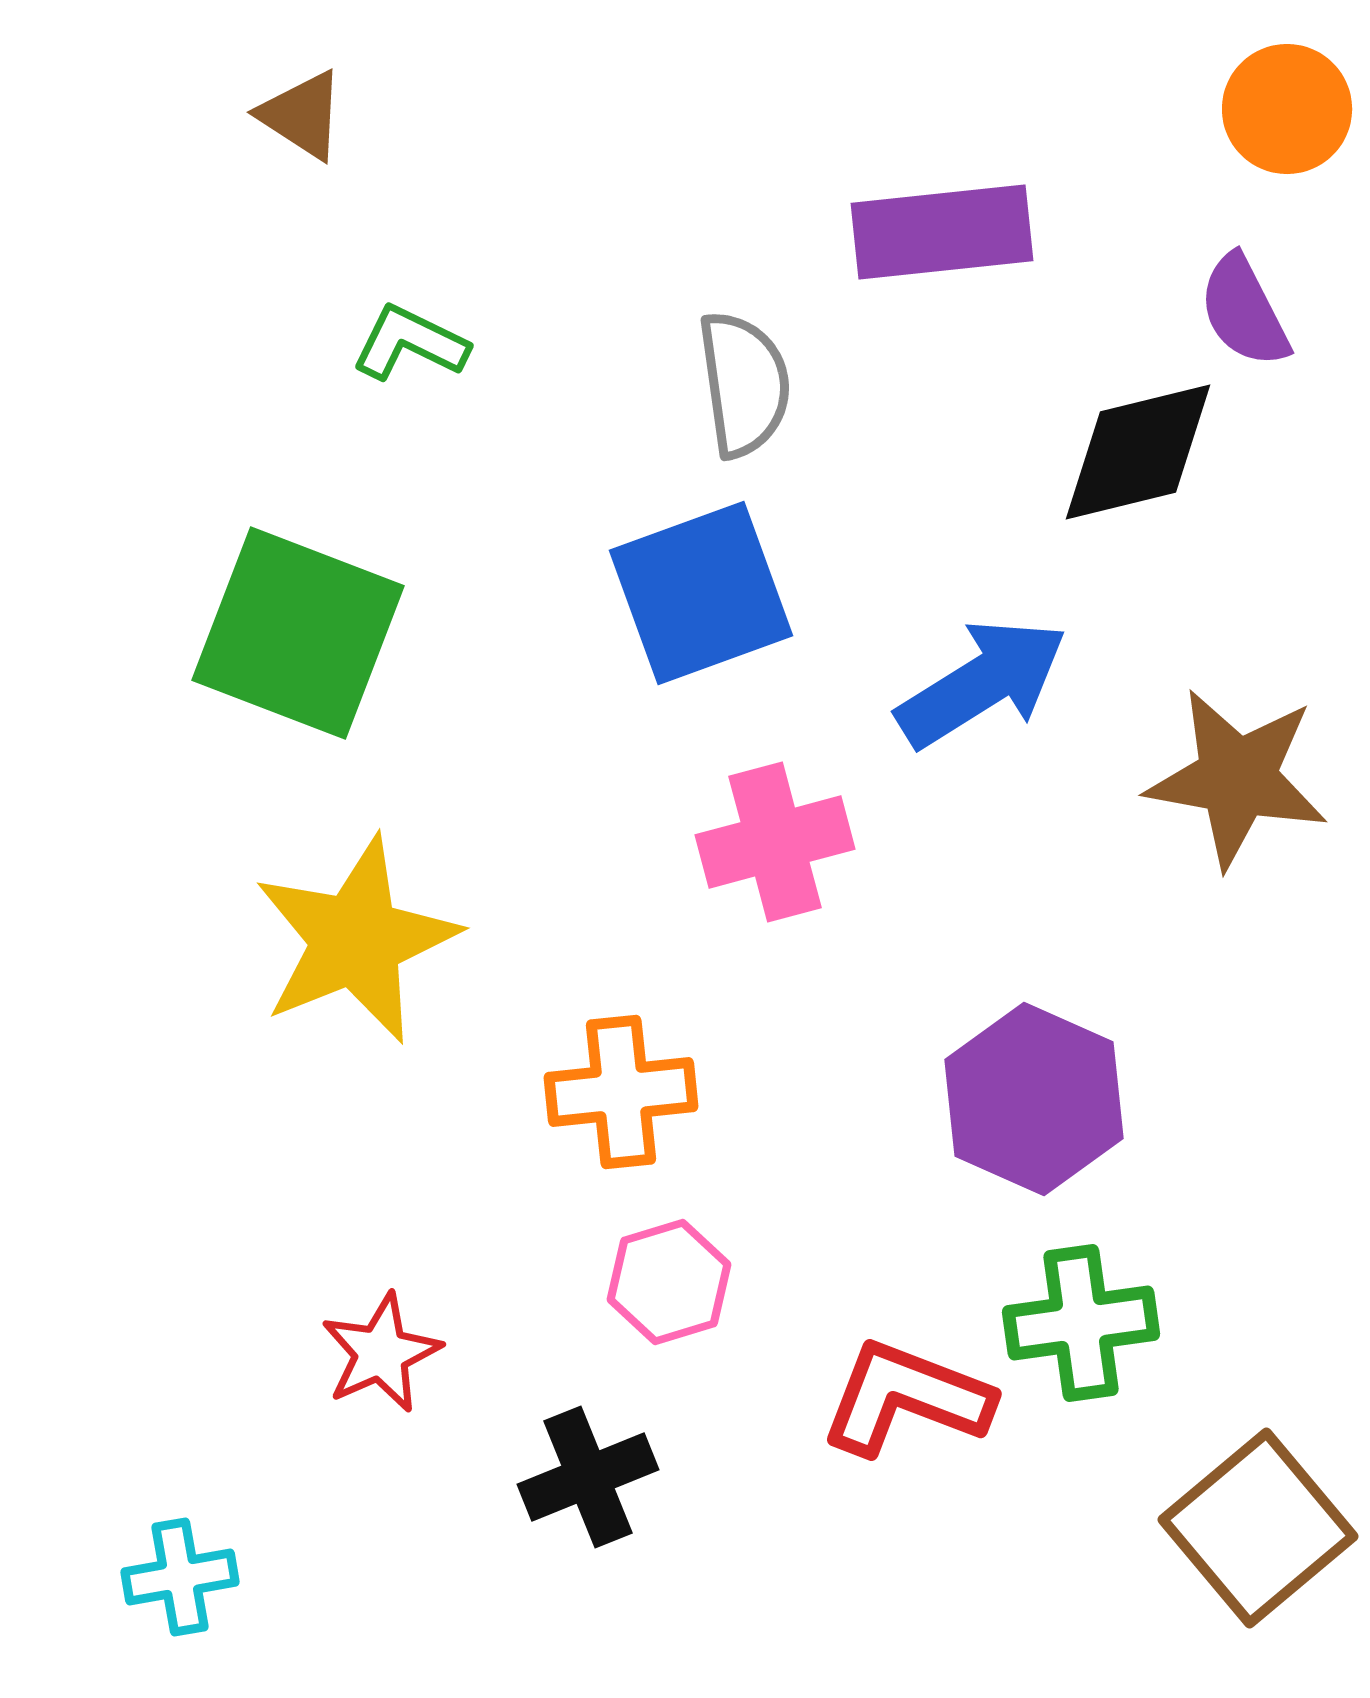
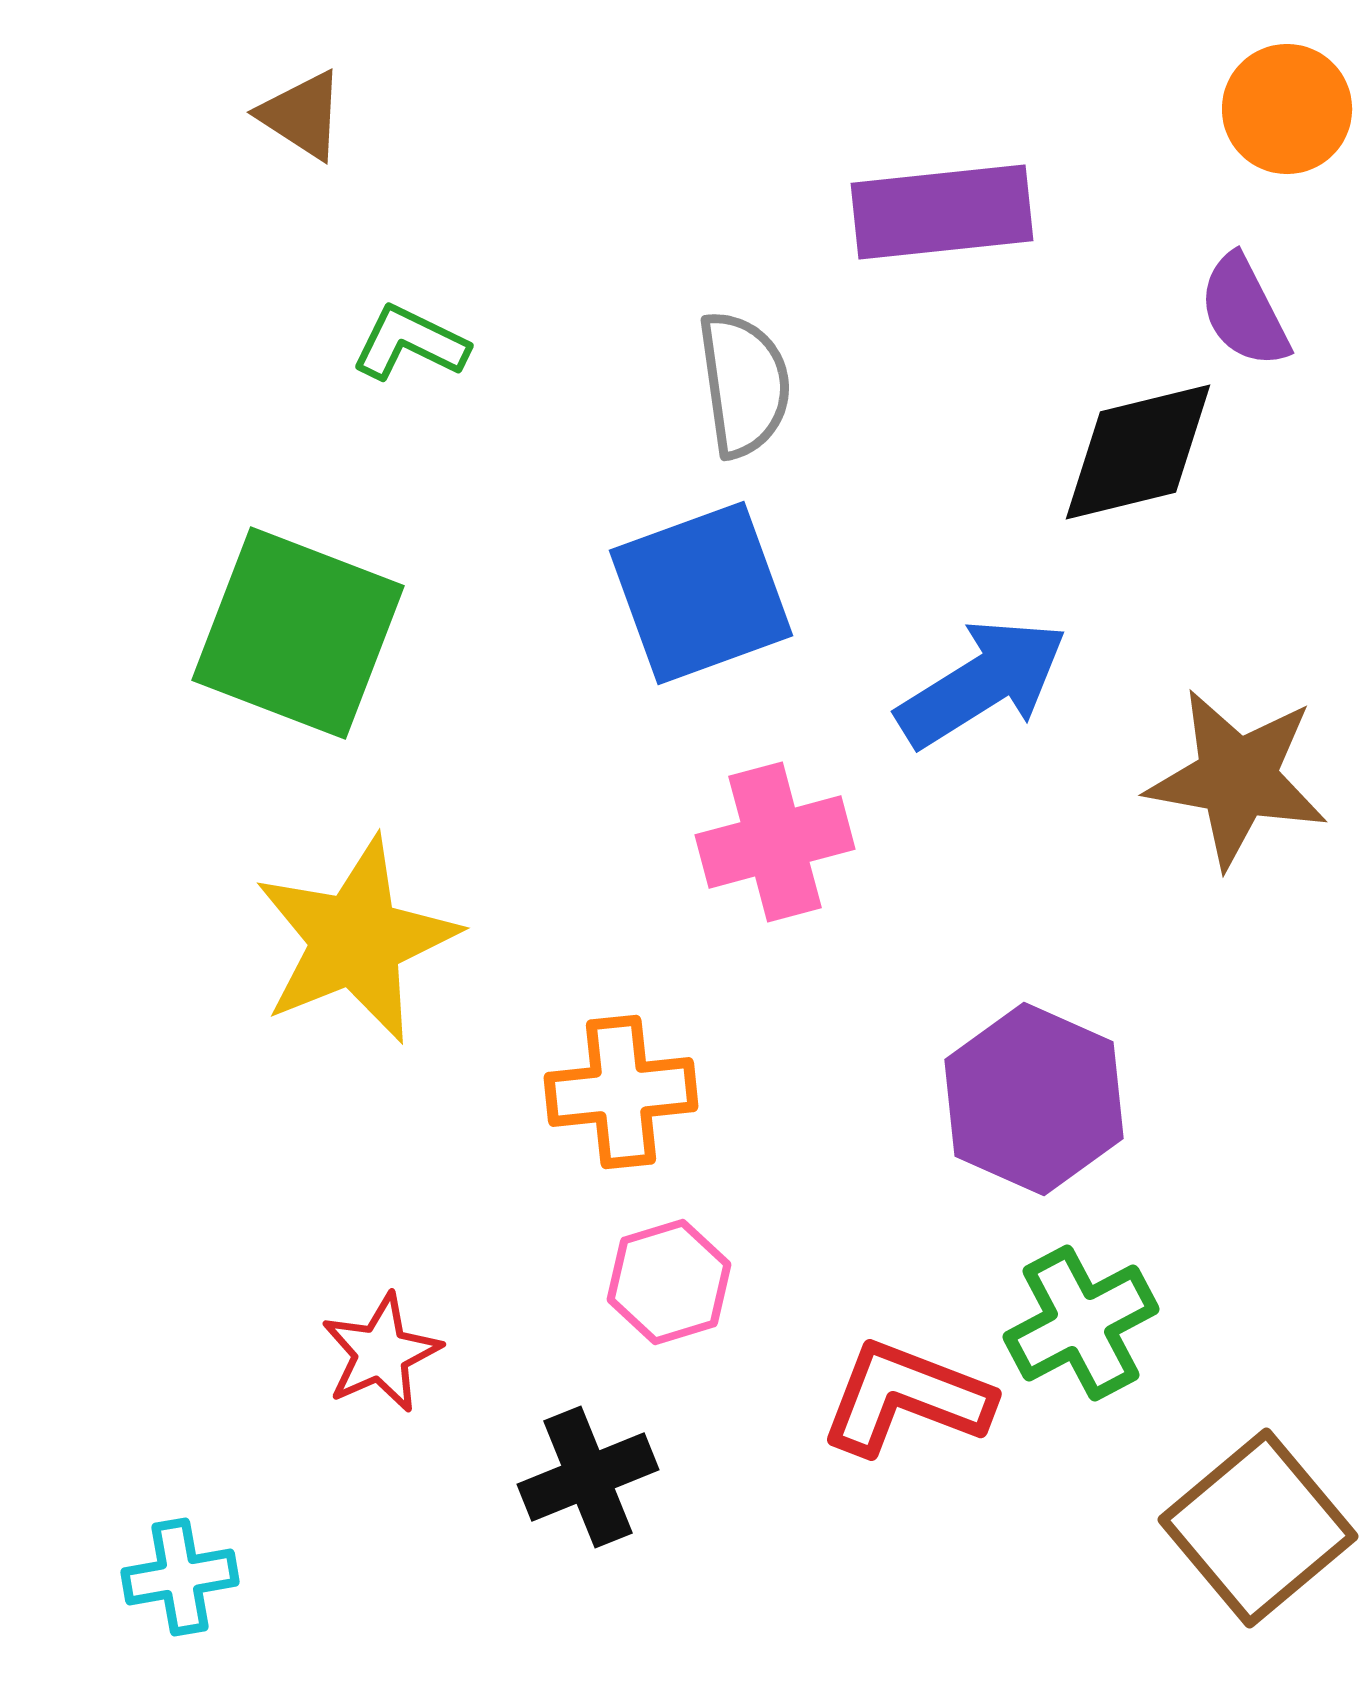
purple rectangle: moved 20 px up
green cross: rotated 20 degrees counterclockwise
